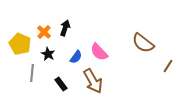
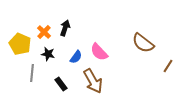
black star: rotated 16 degrees counterclockwise
